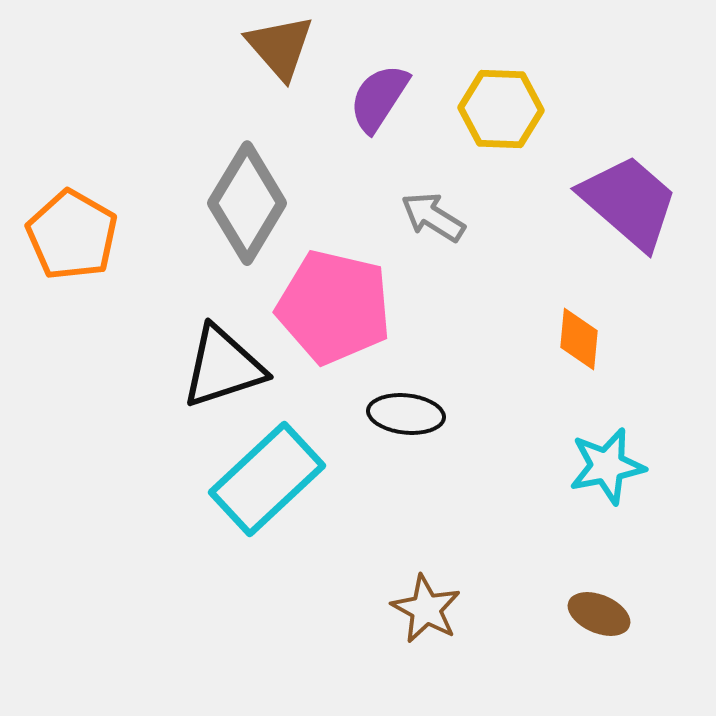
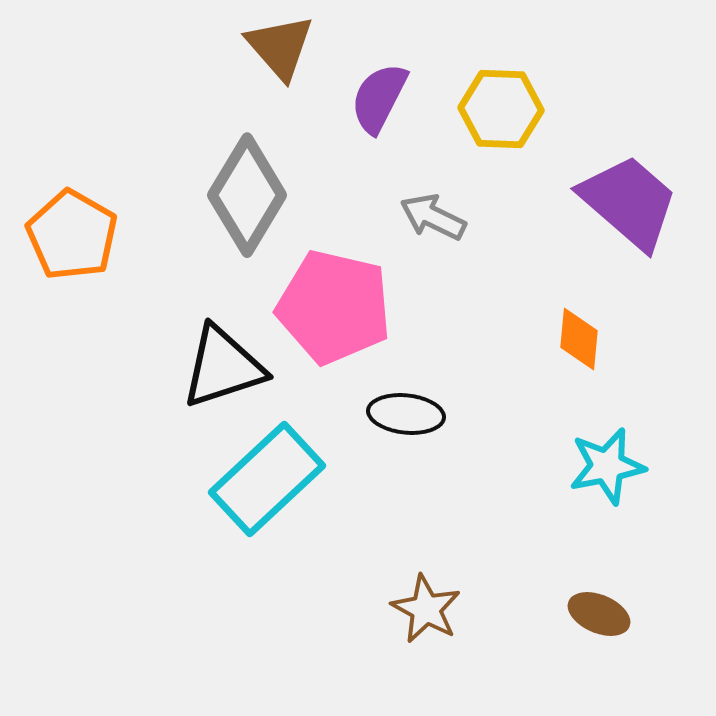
purple semicircle: rotated 6 degrees counterclockwise
gray diamond: moved 8 px up
gray arrow: rotated 6 degrees counterclockwise
